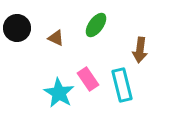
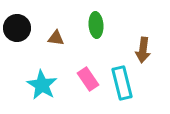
green ellipse: rotated 40 degrees counterclockwise
brown triangle: rotated 18 degrees counterclockwise
brown arrow: moved 3 px right
cyan rectangle: moved 2 px up
cyan star: moved 17 px left, 8 px up
